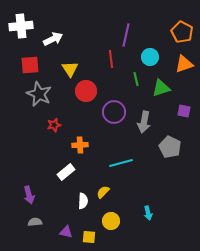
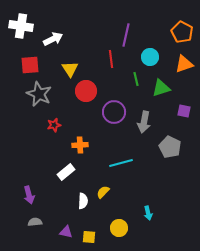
white cross: rotated 15 degrees clockwise
yellow circle: moved 8 px right, 7 px down
